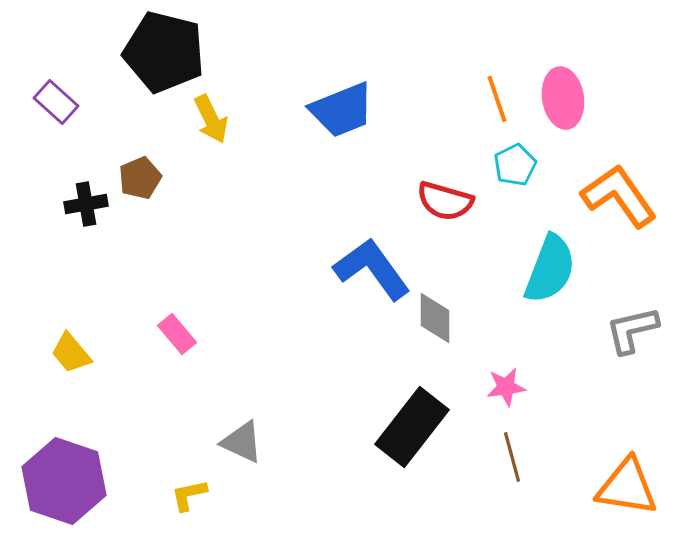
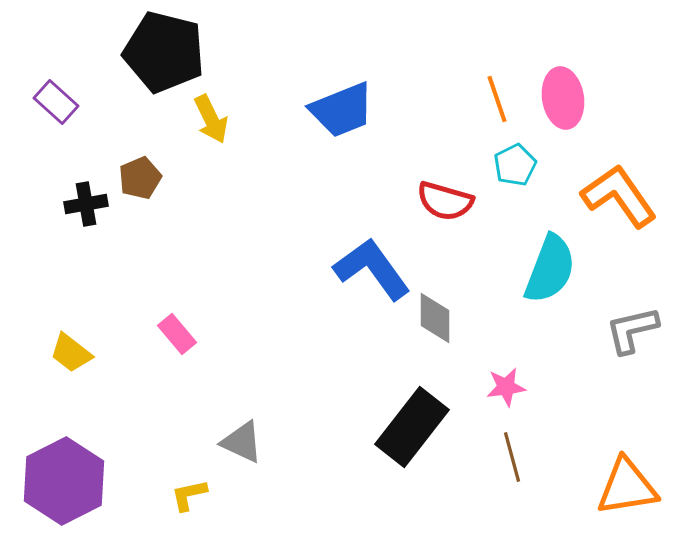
yellow trapezoid: rotated 12 degrees counterclockwise
purple hexagon: rotated 14 degrees clockwise
orange triangle: rotated 18 degrees counterclockwise
